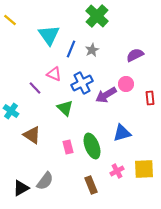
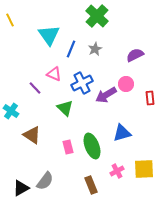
yellow line: rotated 24 degrees clockwise
gray star: moved 3 px right, 1 px up
